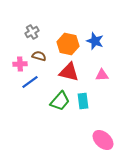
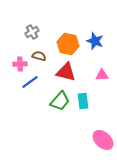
red triangle: moved 3 px left
